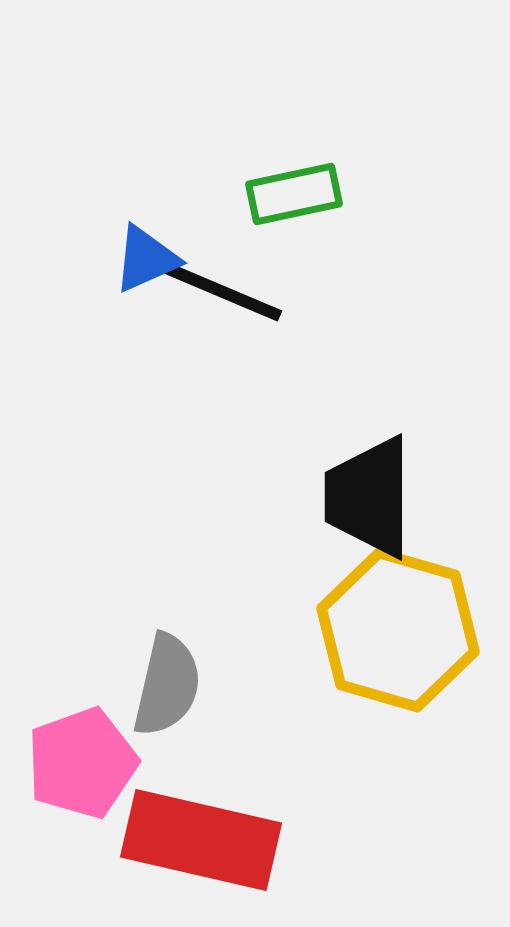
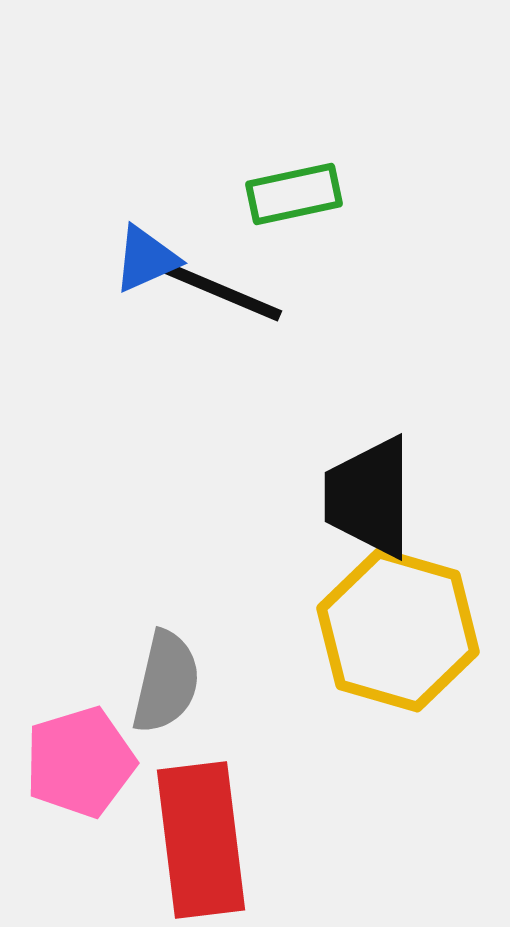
gray semicircle: moved 1 px left, 3 px up
pink pentagon: moved 2 px left, 1 px up; rotated 3 degrees clockwise
red rectangle: rotated 70 degrees clockwise
